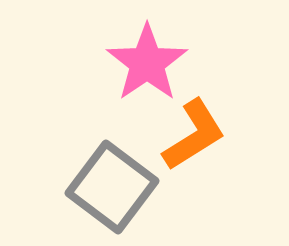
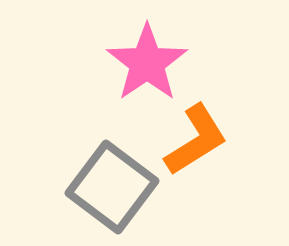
orange L-shape: moved 2 px right, 5 px down
